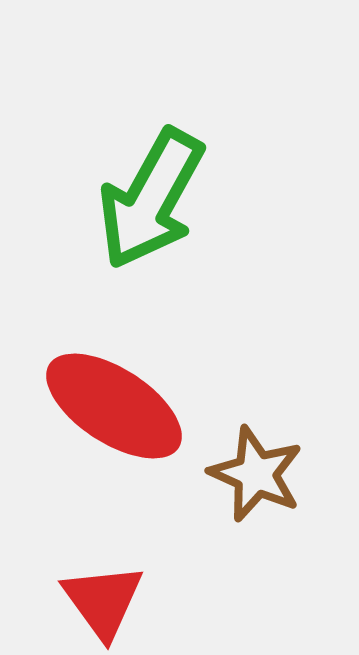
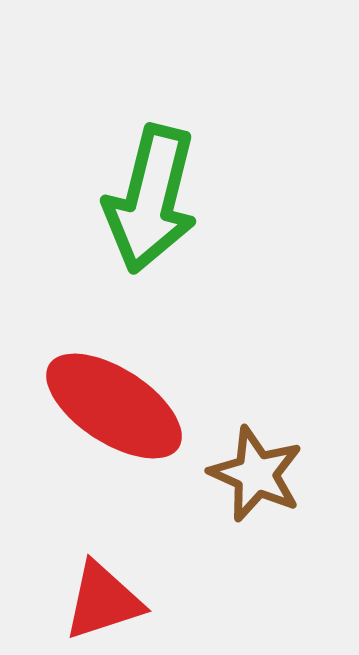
green arrow: rotated 15 degrees counterclockwise
red triangle: rotated 48 degrees clockwise
